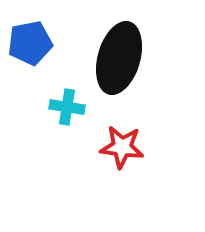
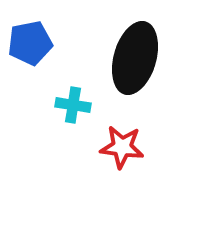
black ellipse: moved 16 px right
cyan cross: moved 6 px right, 2 px up
